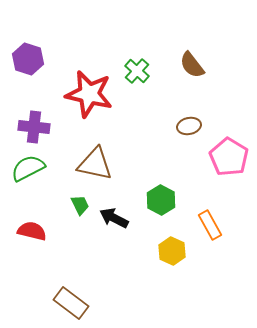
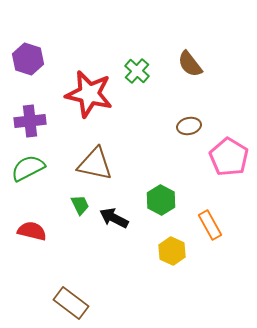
brown semicircle: moved 2 px left, 1 px up
purple cross: moved 4 px left, 6 px up; rotated 12 degrees counterclockwise
